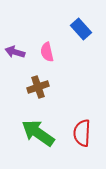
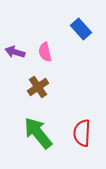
pink semicircle: moved 2 px left
brown cross: rotated 15 degrees counterclockwise
green arrow: rotated 16 degrees clockwise
